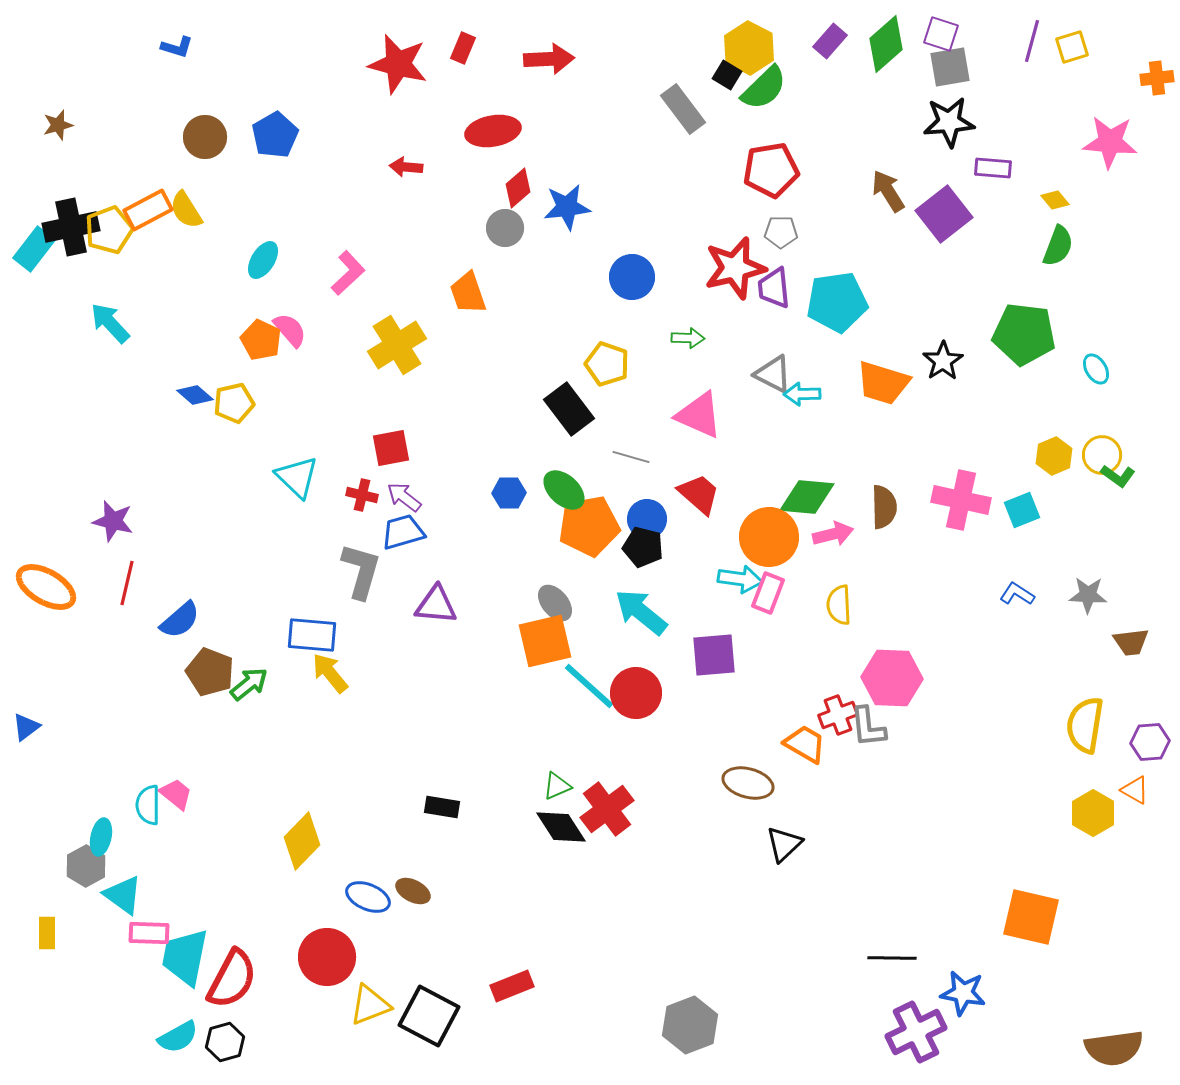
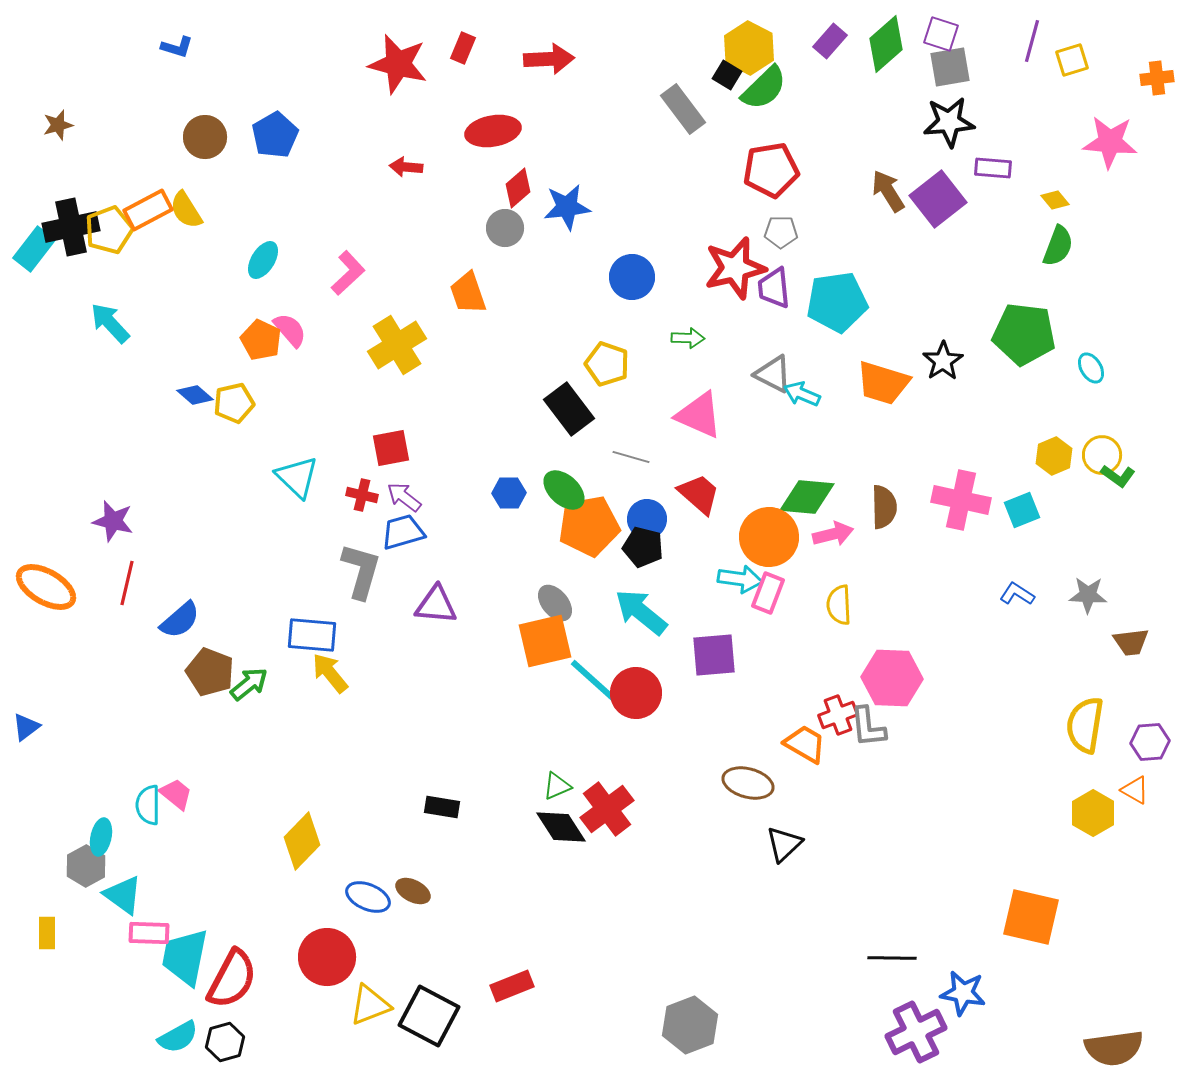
yellow square at (1072, 47): moved 13 px down
purple square at (944, 214): moved 6 px left, 15 px up
cyan ellipse at (1096, 369): moved 5 px left, 1 px up
cyan arrow at (802, 394): rotated 24 degrees clockwise
cyan line at (589, 686): moved 6 px right, 4 px up
